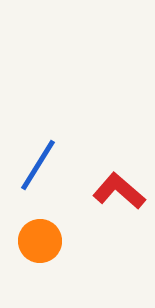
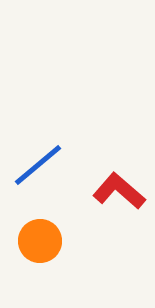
blue line: rotated 18 degrees clockwise
